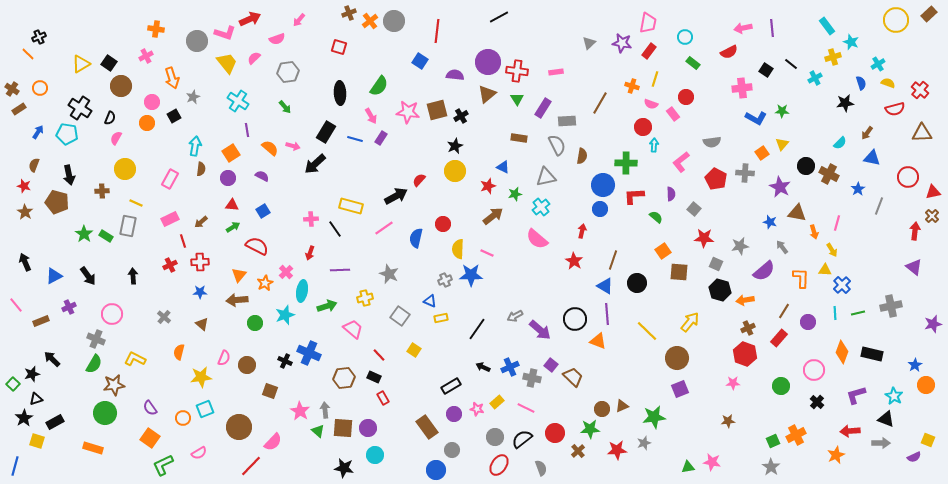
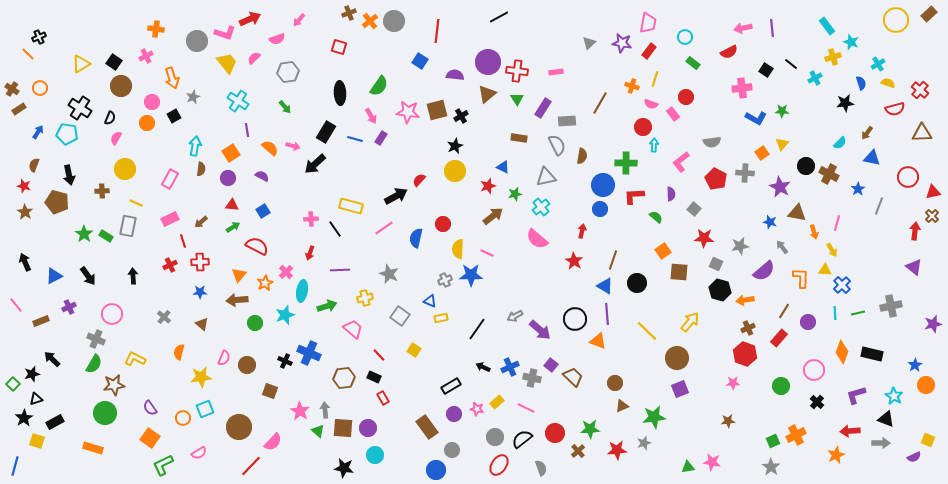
black square at (109, 63): moved 5 px right, 1 px up
brown circle at (602, 409): moved 13 px right, 26 px up
